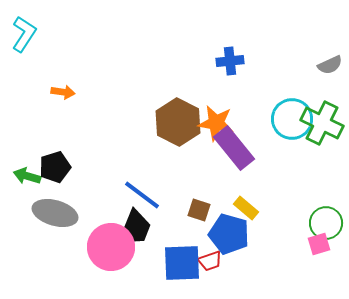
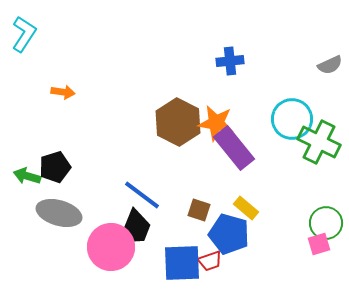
green cross: moved 3 px left, 19 px down
gray ellipse: moved 4 px right
